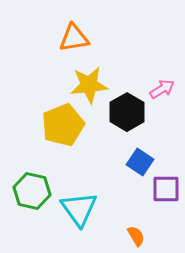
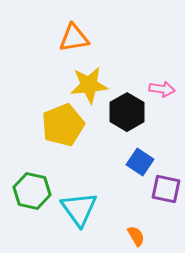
pink arrow: rotated 40 degrees clockwise
purple square: rotated 12 degrees clockwise
